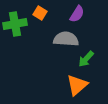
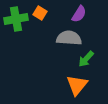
purple semicircle: moved 2 px right
green cross: moved 1 px right, 5 px up
gray semicircle: moved 3 px right, 1 px up
orange triangle: rotated 10 degrees counterclockwise
